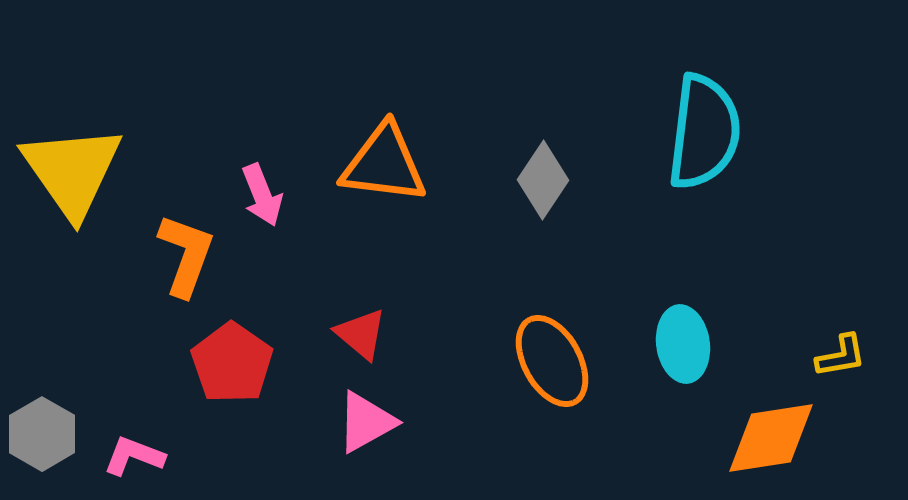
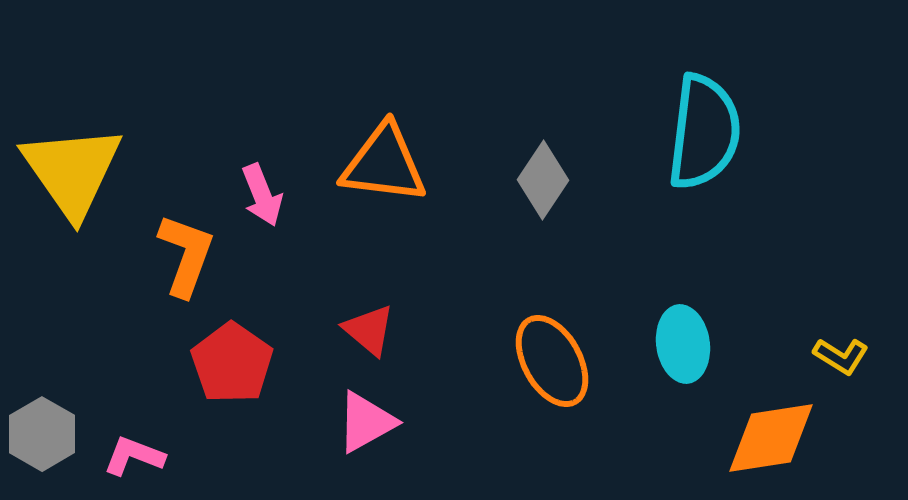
red triangle: moved 8 px right, 4 px up
yellow L-shape: rotated 42 degrees clockwise
